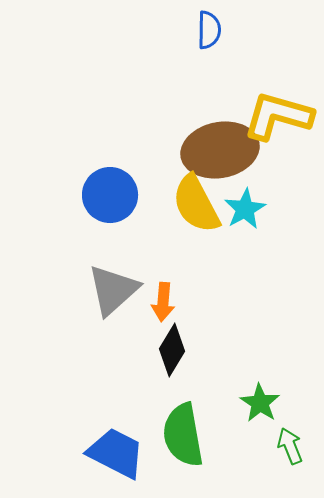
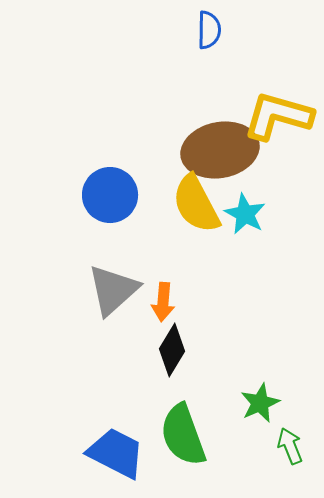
cyan star: moved 5 px down; rotated 15 degrees counterclockwise
green star: rotated 15 degrees clockwise
green semicircle: rotated 10 degrees counterclockwise
